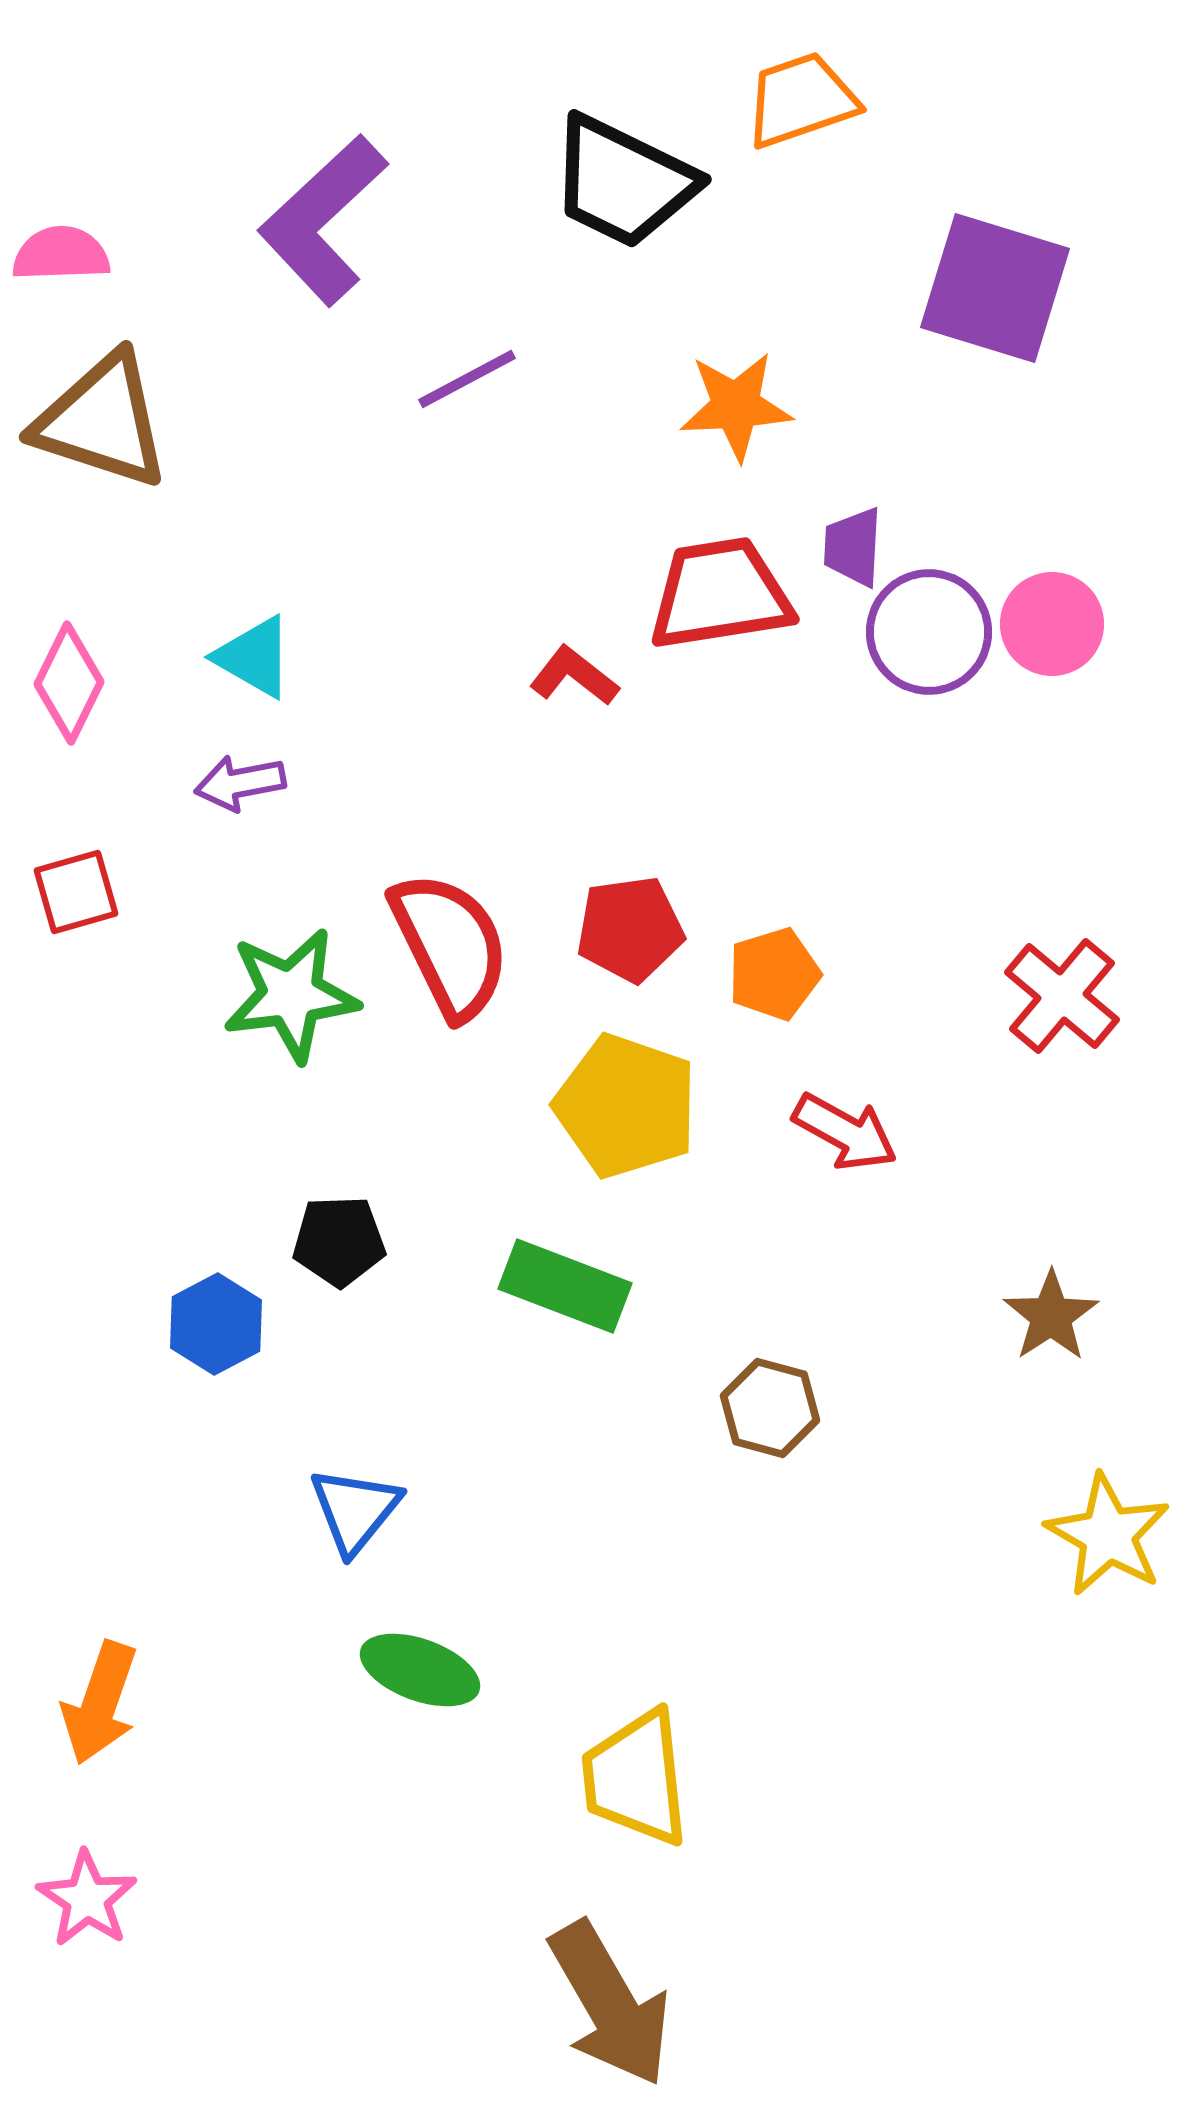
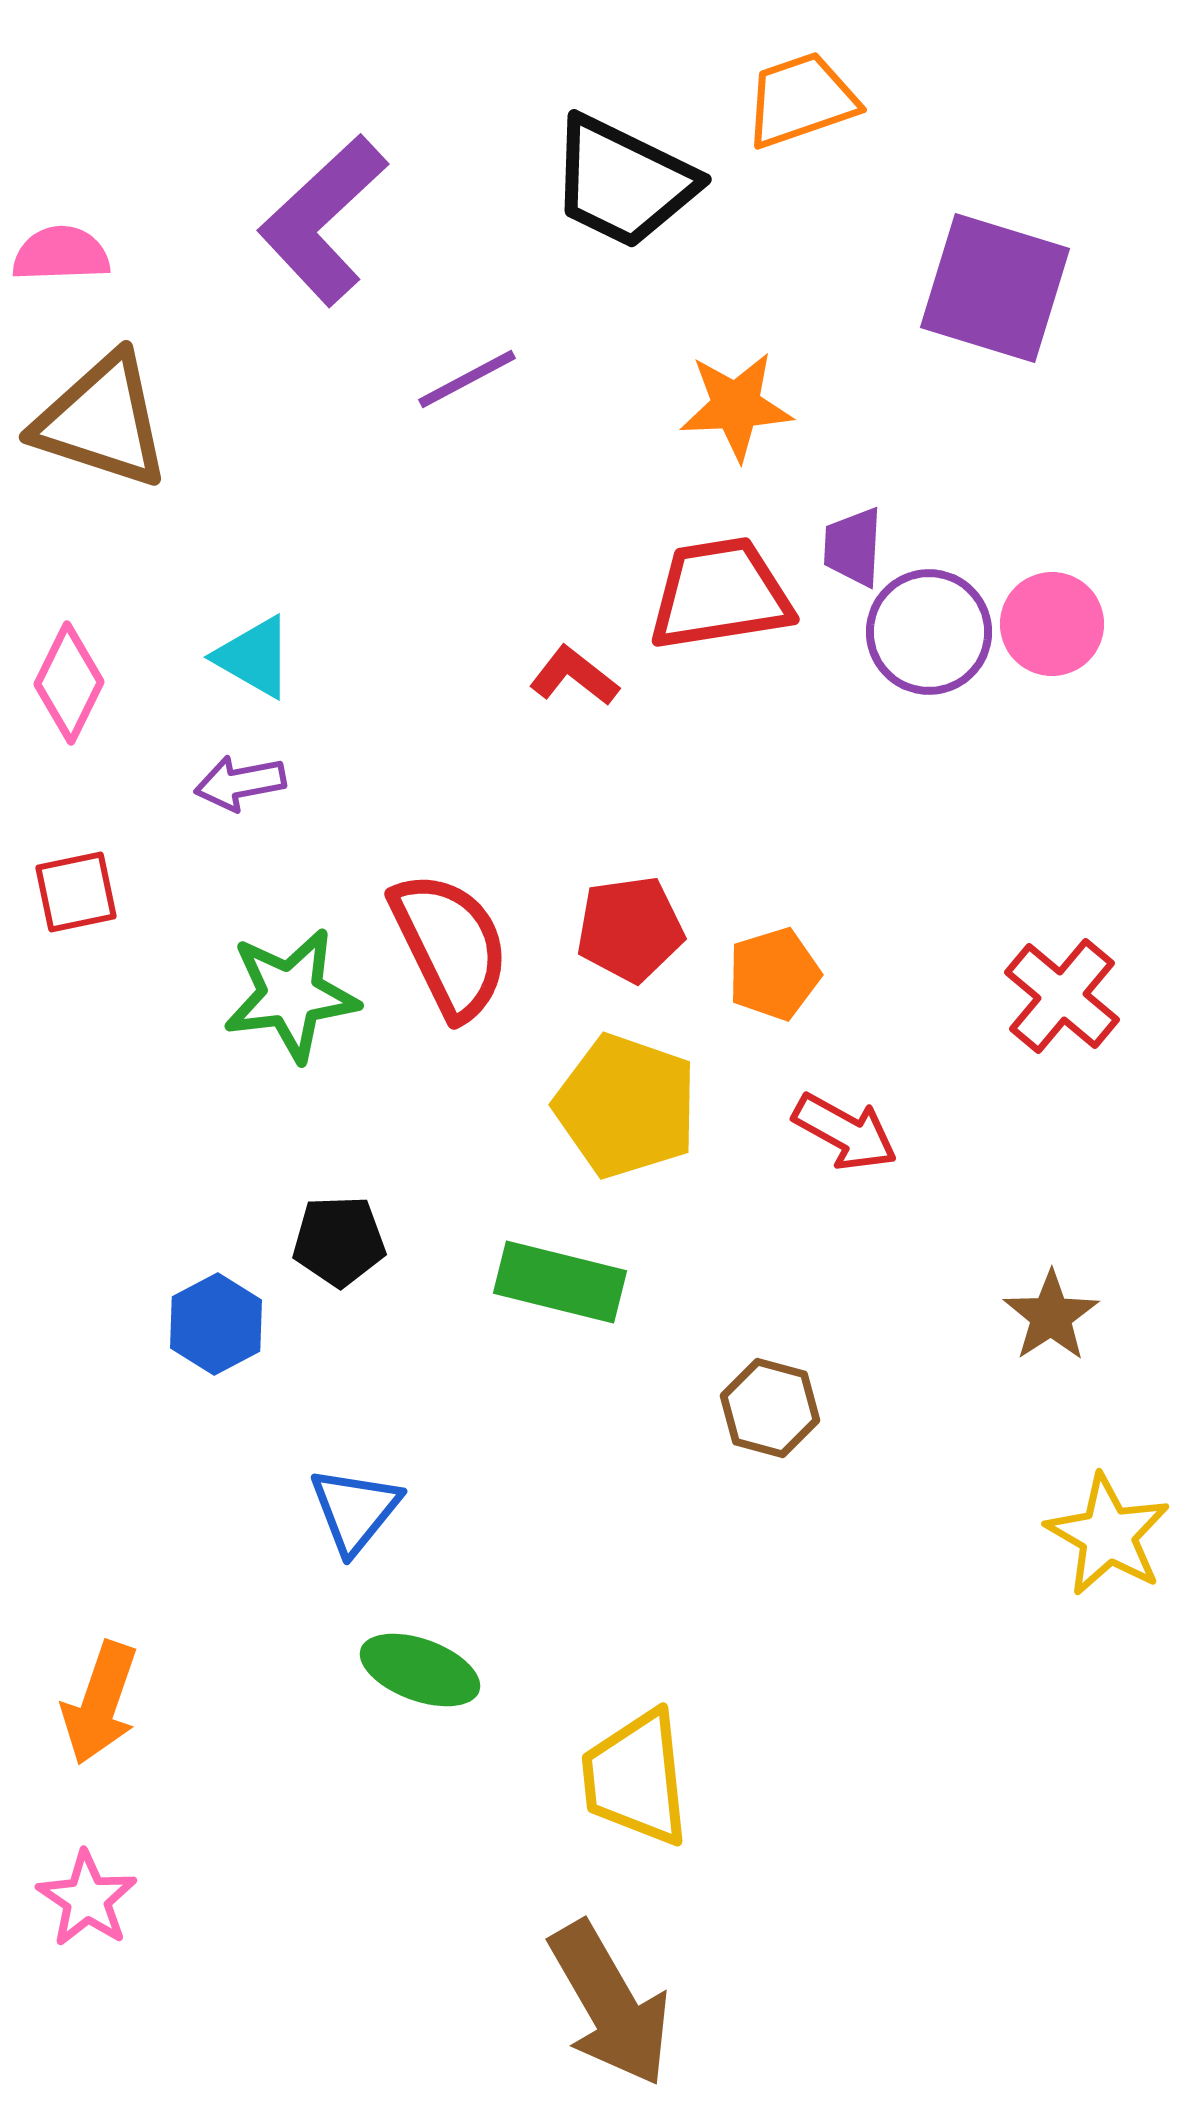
red square: rotated 4 degrees clockwise
green rectangle: moved 5 px left, 4 px up; rotated 7 degrees counterclockwise
